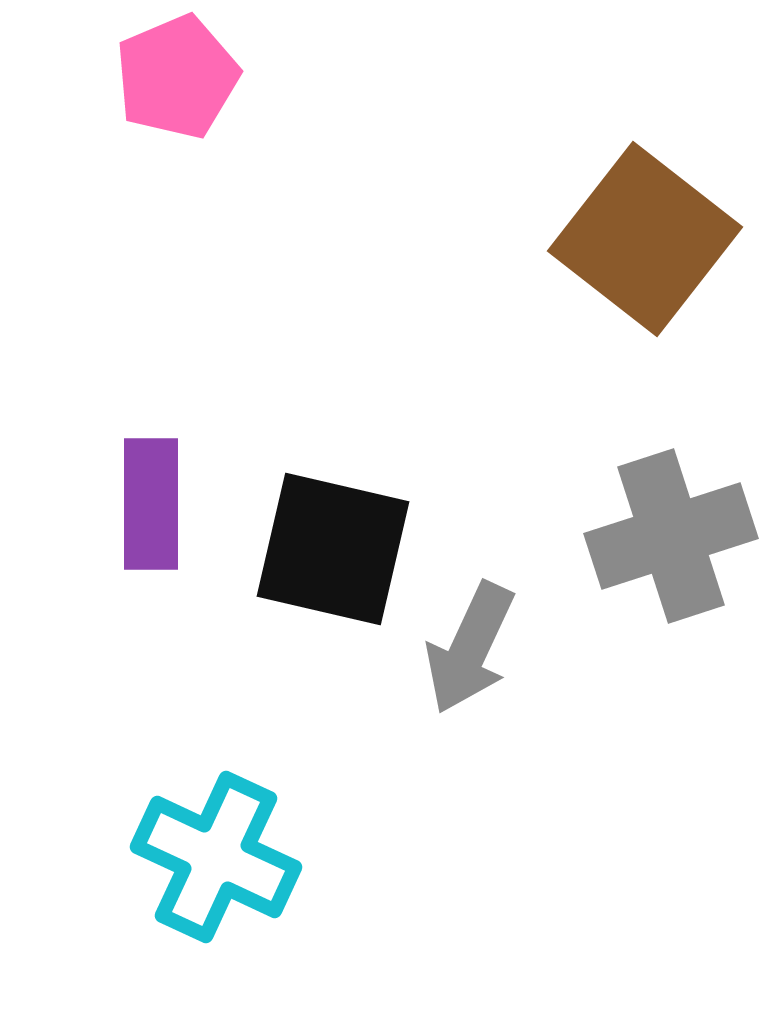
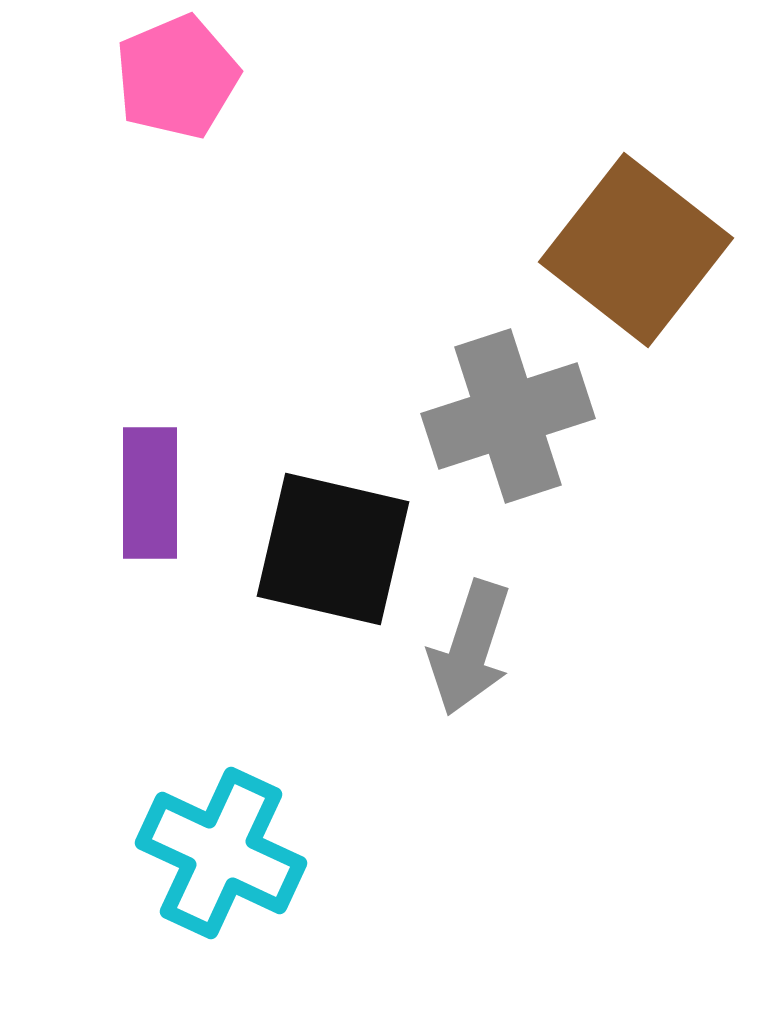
brown square: moved 9 px left, 11 px down
purple rectangle: moved 1 px left, 11 px up
gray cross: moved 163 px left, 120 px up
gray arrow: rotated 7 degrees counterclockwise
cyan cross: moved 5 px right, 4 px up
